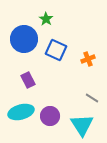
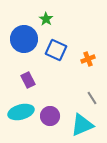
gray line: rotated 24 degrees clockwise
cyan triangle: rotated 40 degrees clockwise
